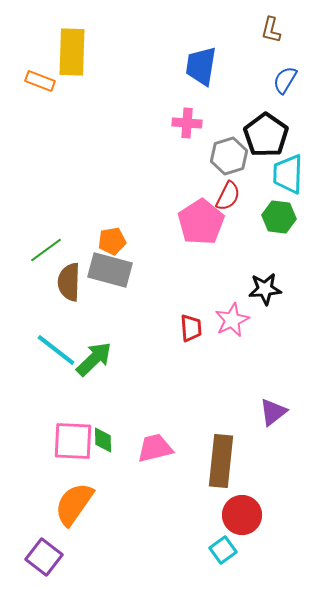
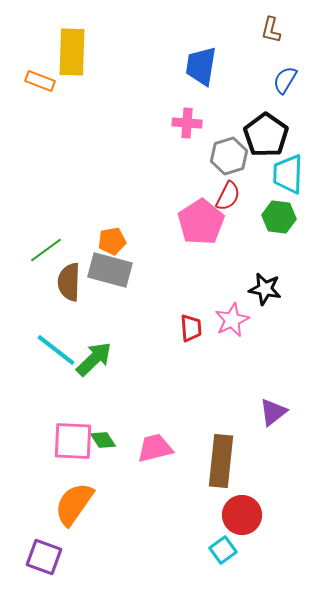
black star: rotated 16 degrees clockwise
green diamond: rotated 32 degrees counterclockwise
purple square: rotated 18 degrees counterclockwise
